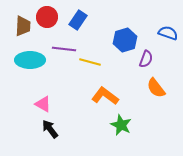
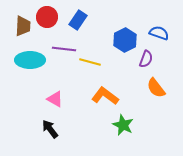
blue semicircle: moved 9 px left
blue hexagon: rotated 10 degrees counterclockwise
pink triangle: moved 12 px right, 5 px up
green star: moved 2 px right
